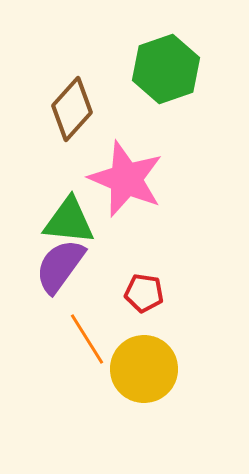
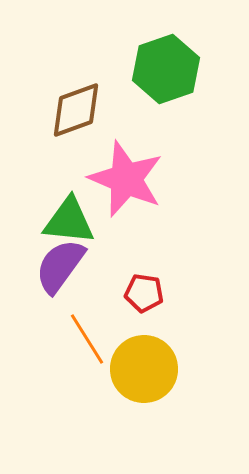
brown diamond: moved 4 px right, 1 px down; rotated 28 degrees clockwise
